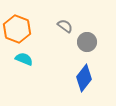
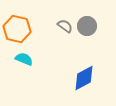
orange hexagon: rotated 8 degrees counterclockwise
gray circle: moved 16 px up
blue diamond: rotated 24 degrees clockwise
